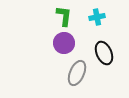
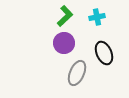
green L-shape: moved 1 px right; rotated 40 degrees clockwise
